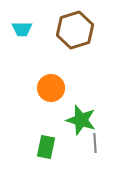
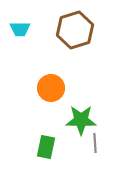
cyan trapezoid: moved 2 px left
green star: rotated 16 degrees counterclockwise
